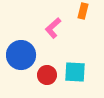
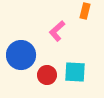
orange rectangle: moved 2 px right
pink L-shape: moved 4 px right, 3 px down
